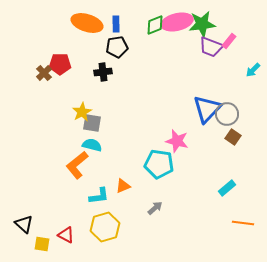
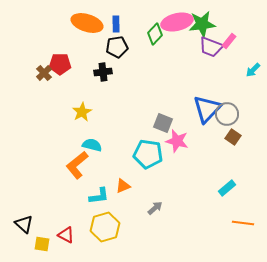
green diamond: moved 9 px down; rotated 25 degrees counterclockwise
gray square: moved 71 px right; rotated 12 degrees clockwise
cyan pentagon: moved 11 px left, 10 px up
